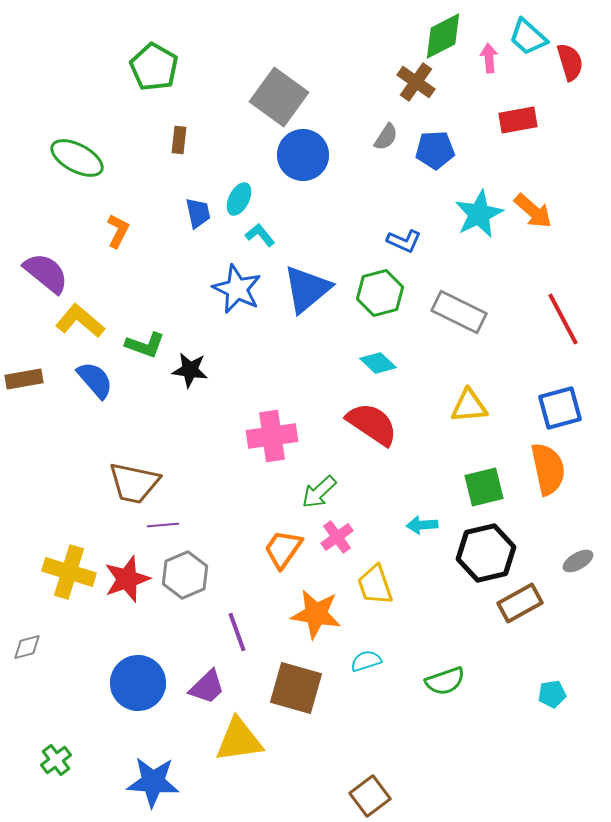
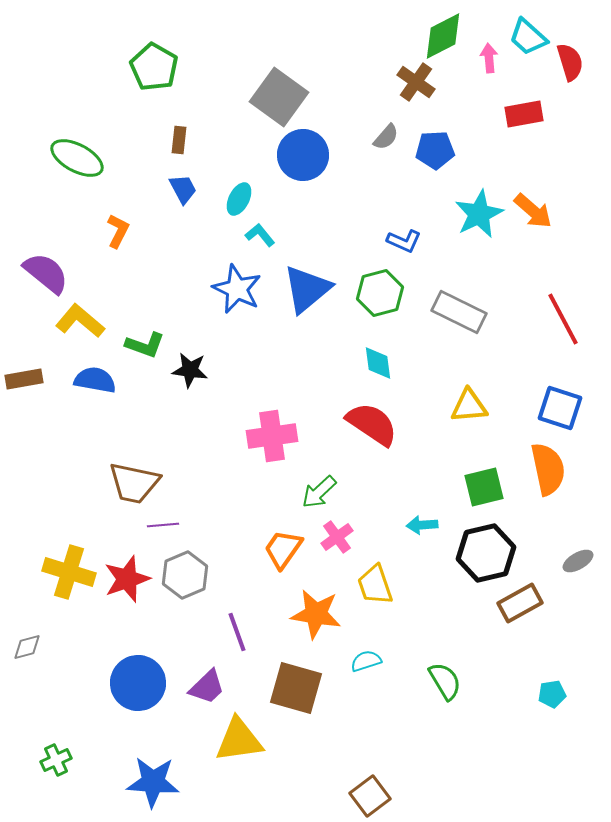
red rectangle at (518, 120): moved 6 px right, 6 px up
gray semicircle at (386, 137): rotated 8 degrees clockwise
blue trapezoid at (198, 213): moved 15 px left, 24 px up; rotated 16 degrees counterclockwise
cyan diamond at (378, 363): rotated 39 degrees clockwise
blue semicircle at (95, 380): rotated 39 degrees counterclockwise
blue square at (560, 408): rotated 33 degrees clockwise
green semicircle at (445, 681): rotated 102 degrees counterclockwise
green cross at (56, 760): rotated 12 degrees clockwise
